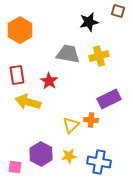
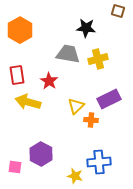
black star: moved 3 px left, 6 px down; rotated 18 degrees clockwise
yellow cross: moved 1 px left, 3 px down
yellow triangle: moved 5 px right, 19 px up
yellow star: moved 6 px right, 20 px down; rotated 21 degrees clockwise
blue cross: rotated 15 degrees counterclockwise
